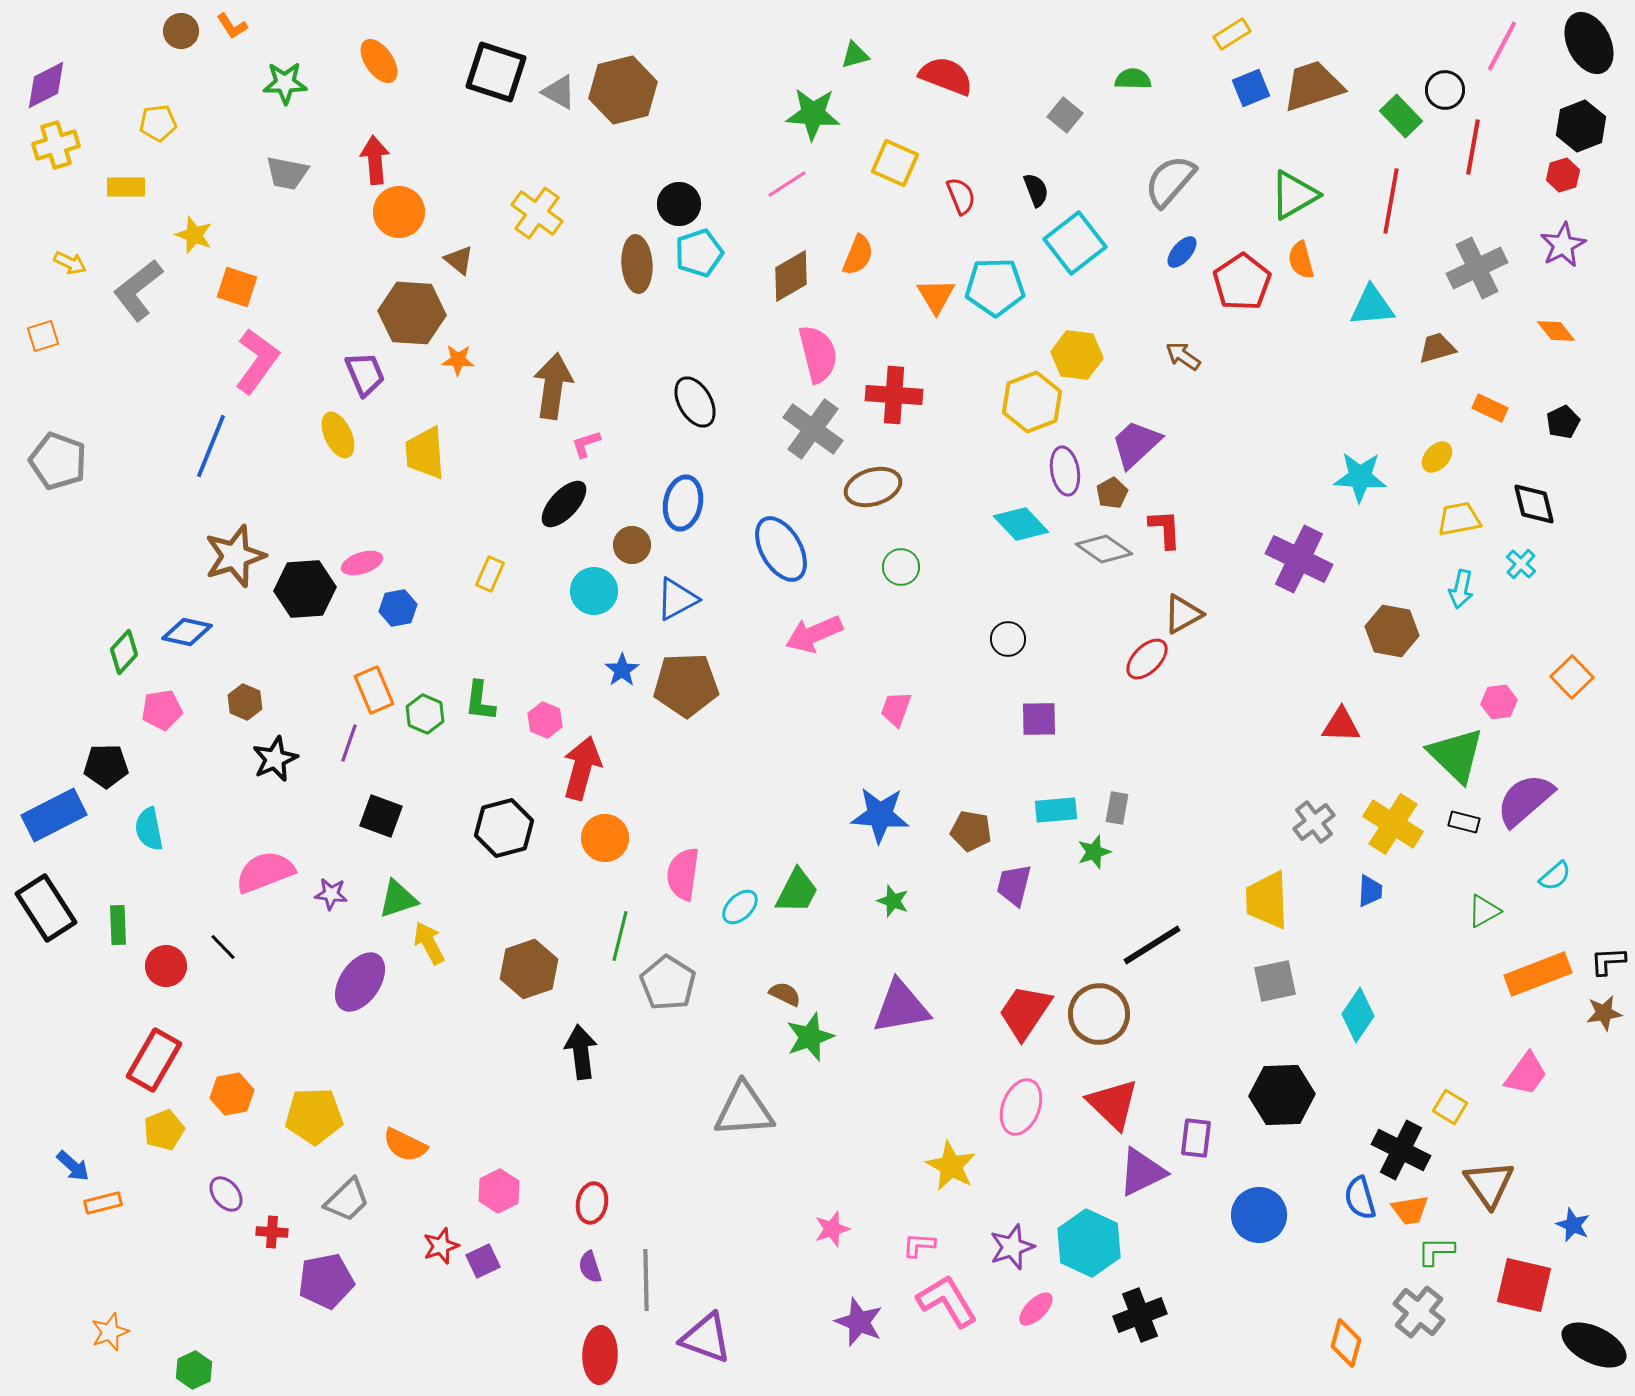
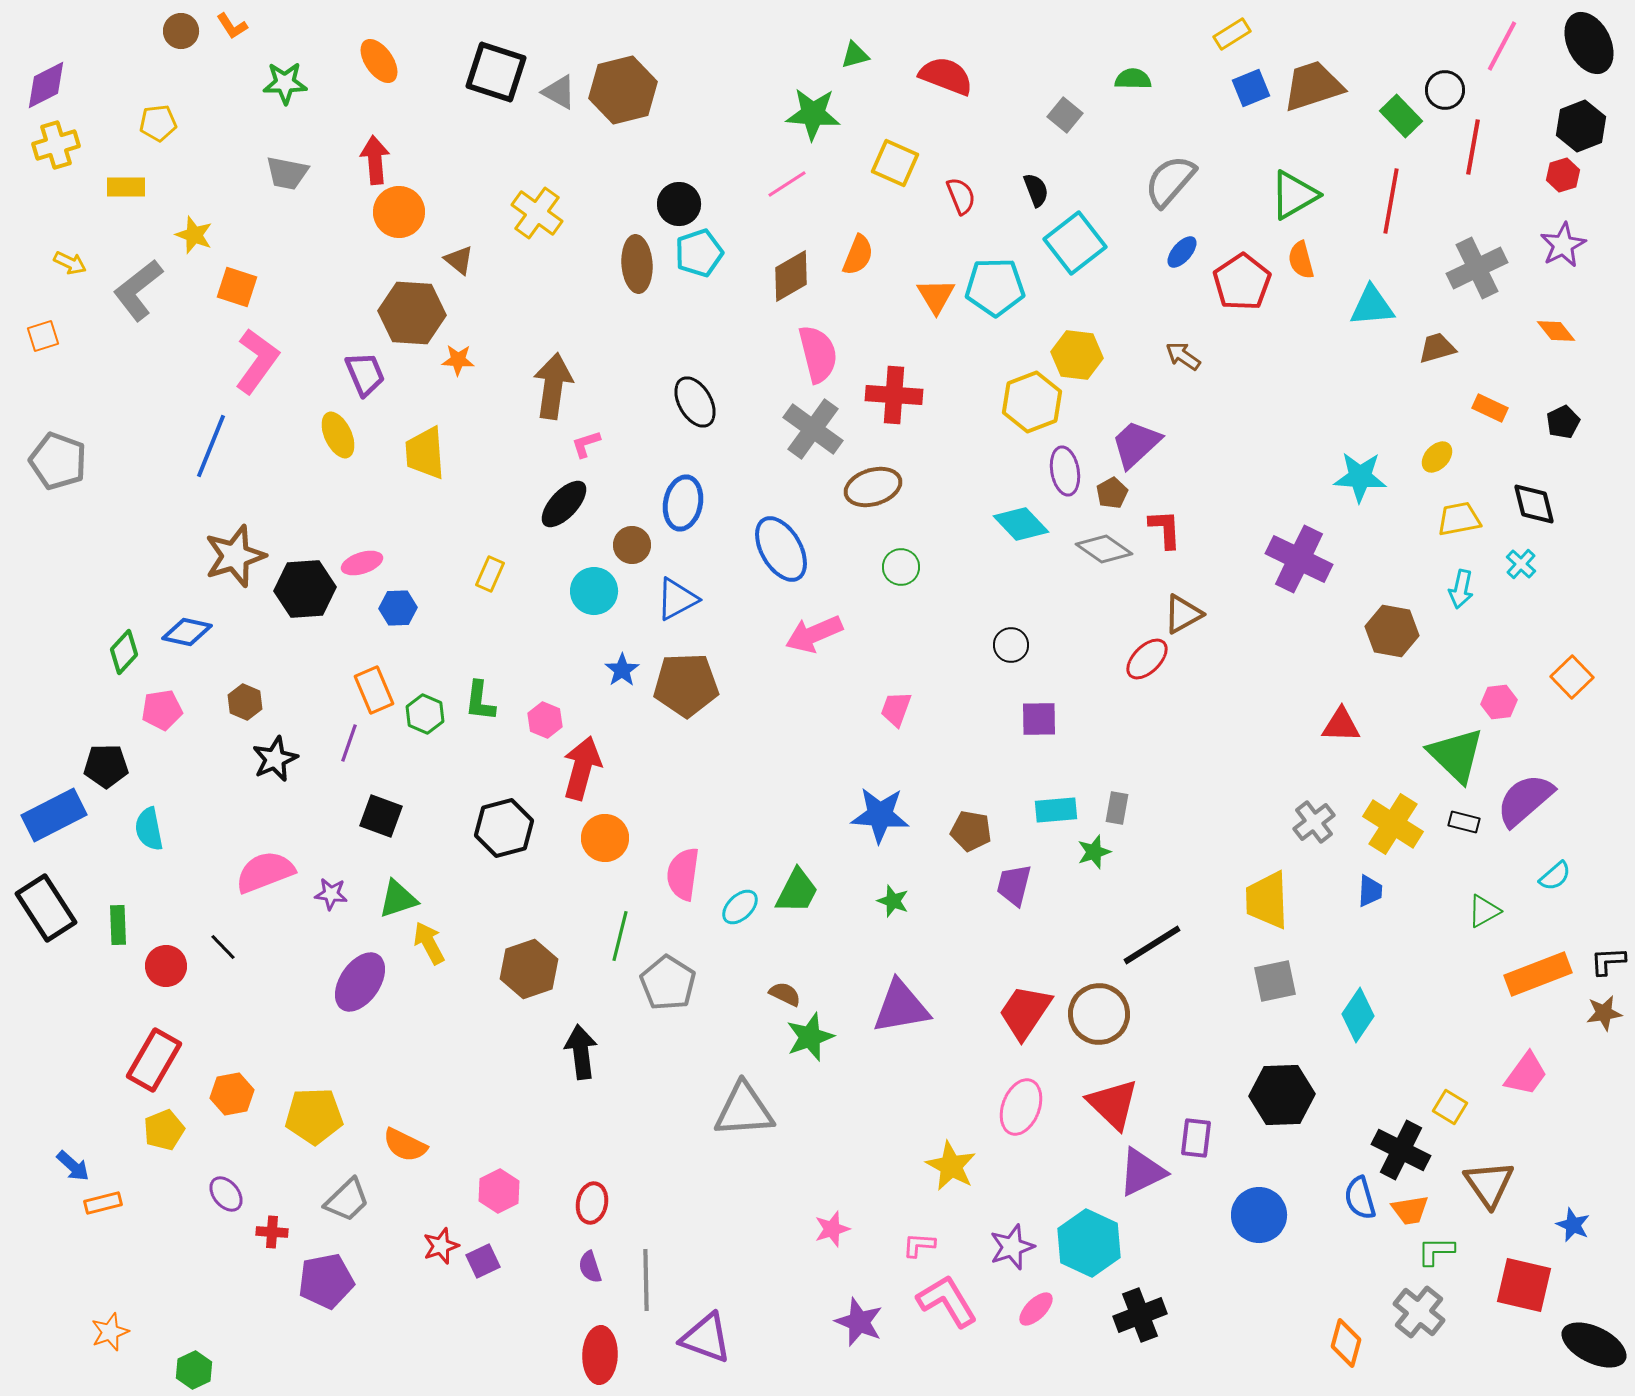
blue hexagon at (398, 608): rotated 9 degrees clockwise
black circle at (1008, 639): moved 3 px right, 6 px down
